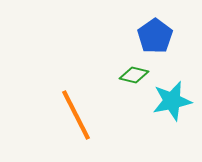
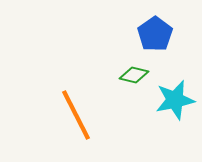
blue pentagon: moved 2 px up
cyan star: moved 3 px right, 1 px up
